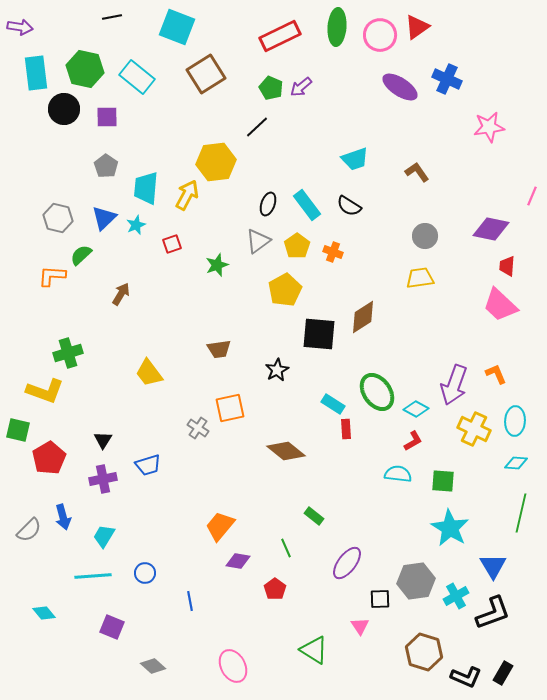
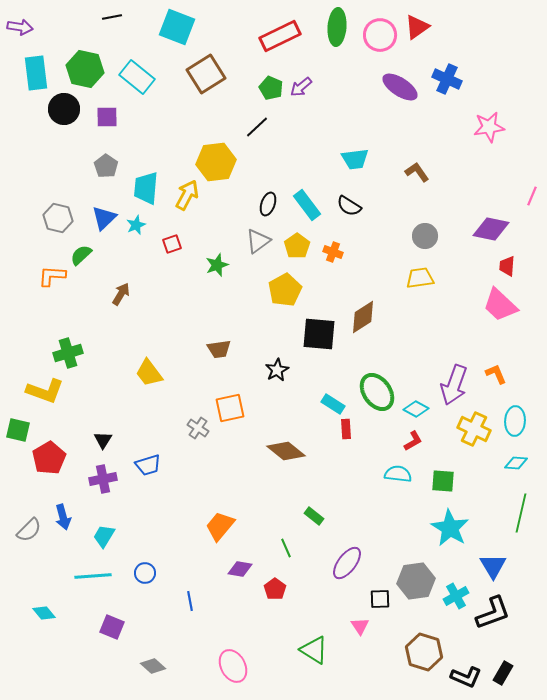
cyan trapezoid at (355, 159): rotated 12 degrees clockwise
purple diamond at (238, 561): moved 2 px right, 8 px down
